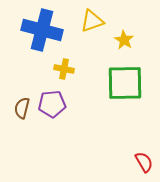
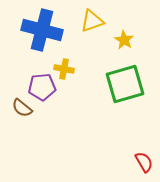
green square: moved 1 px down; rotated 15 degrees counterclockwise
purple pentagon: moved 10 px left, 17 px up
brown semicircle: rotated 65 degrees counterclockwise
